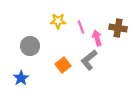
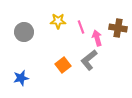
gray circle: moved 6 px left, 14 px up
blue star: rotated 21 degrees clockwise
